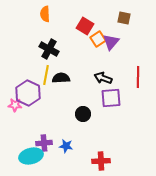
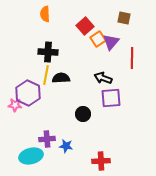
red square: rotated 18 degrees clockwise
black cross: moved 1 px left, 3 px down; rotated 24 degrees counterclockwise
red line: moved 6 px left, 19 px up
purple cross: moved 3 px right, 4 px up
